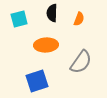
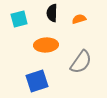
orange semicircle: rotated 128 degrees counterclockwise
